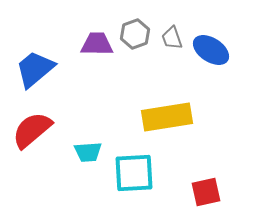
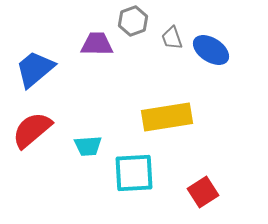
gray hexagon: moved 2 px left, 13 px up
cyan trapezoid: moved 6 px up
red square: moved 3 px left; rotated 20 degrees counterclockwise
